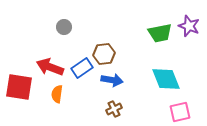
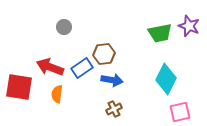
cyan diamond: rotated 48 degrees clockwise
